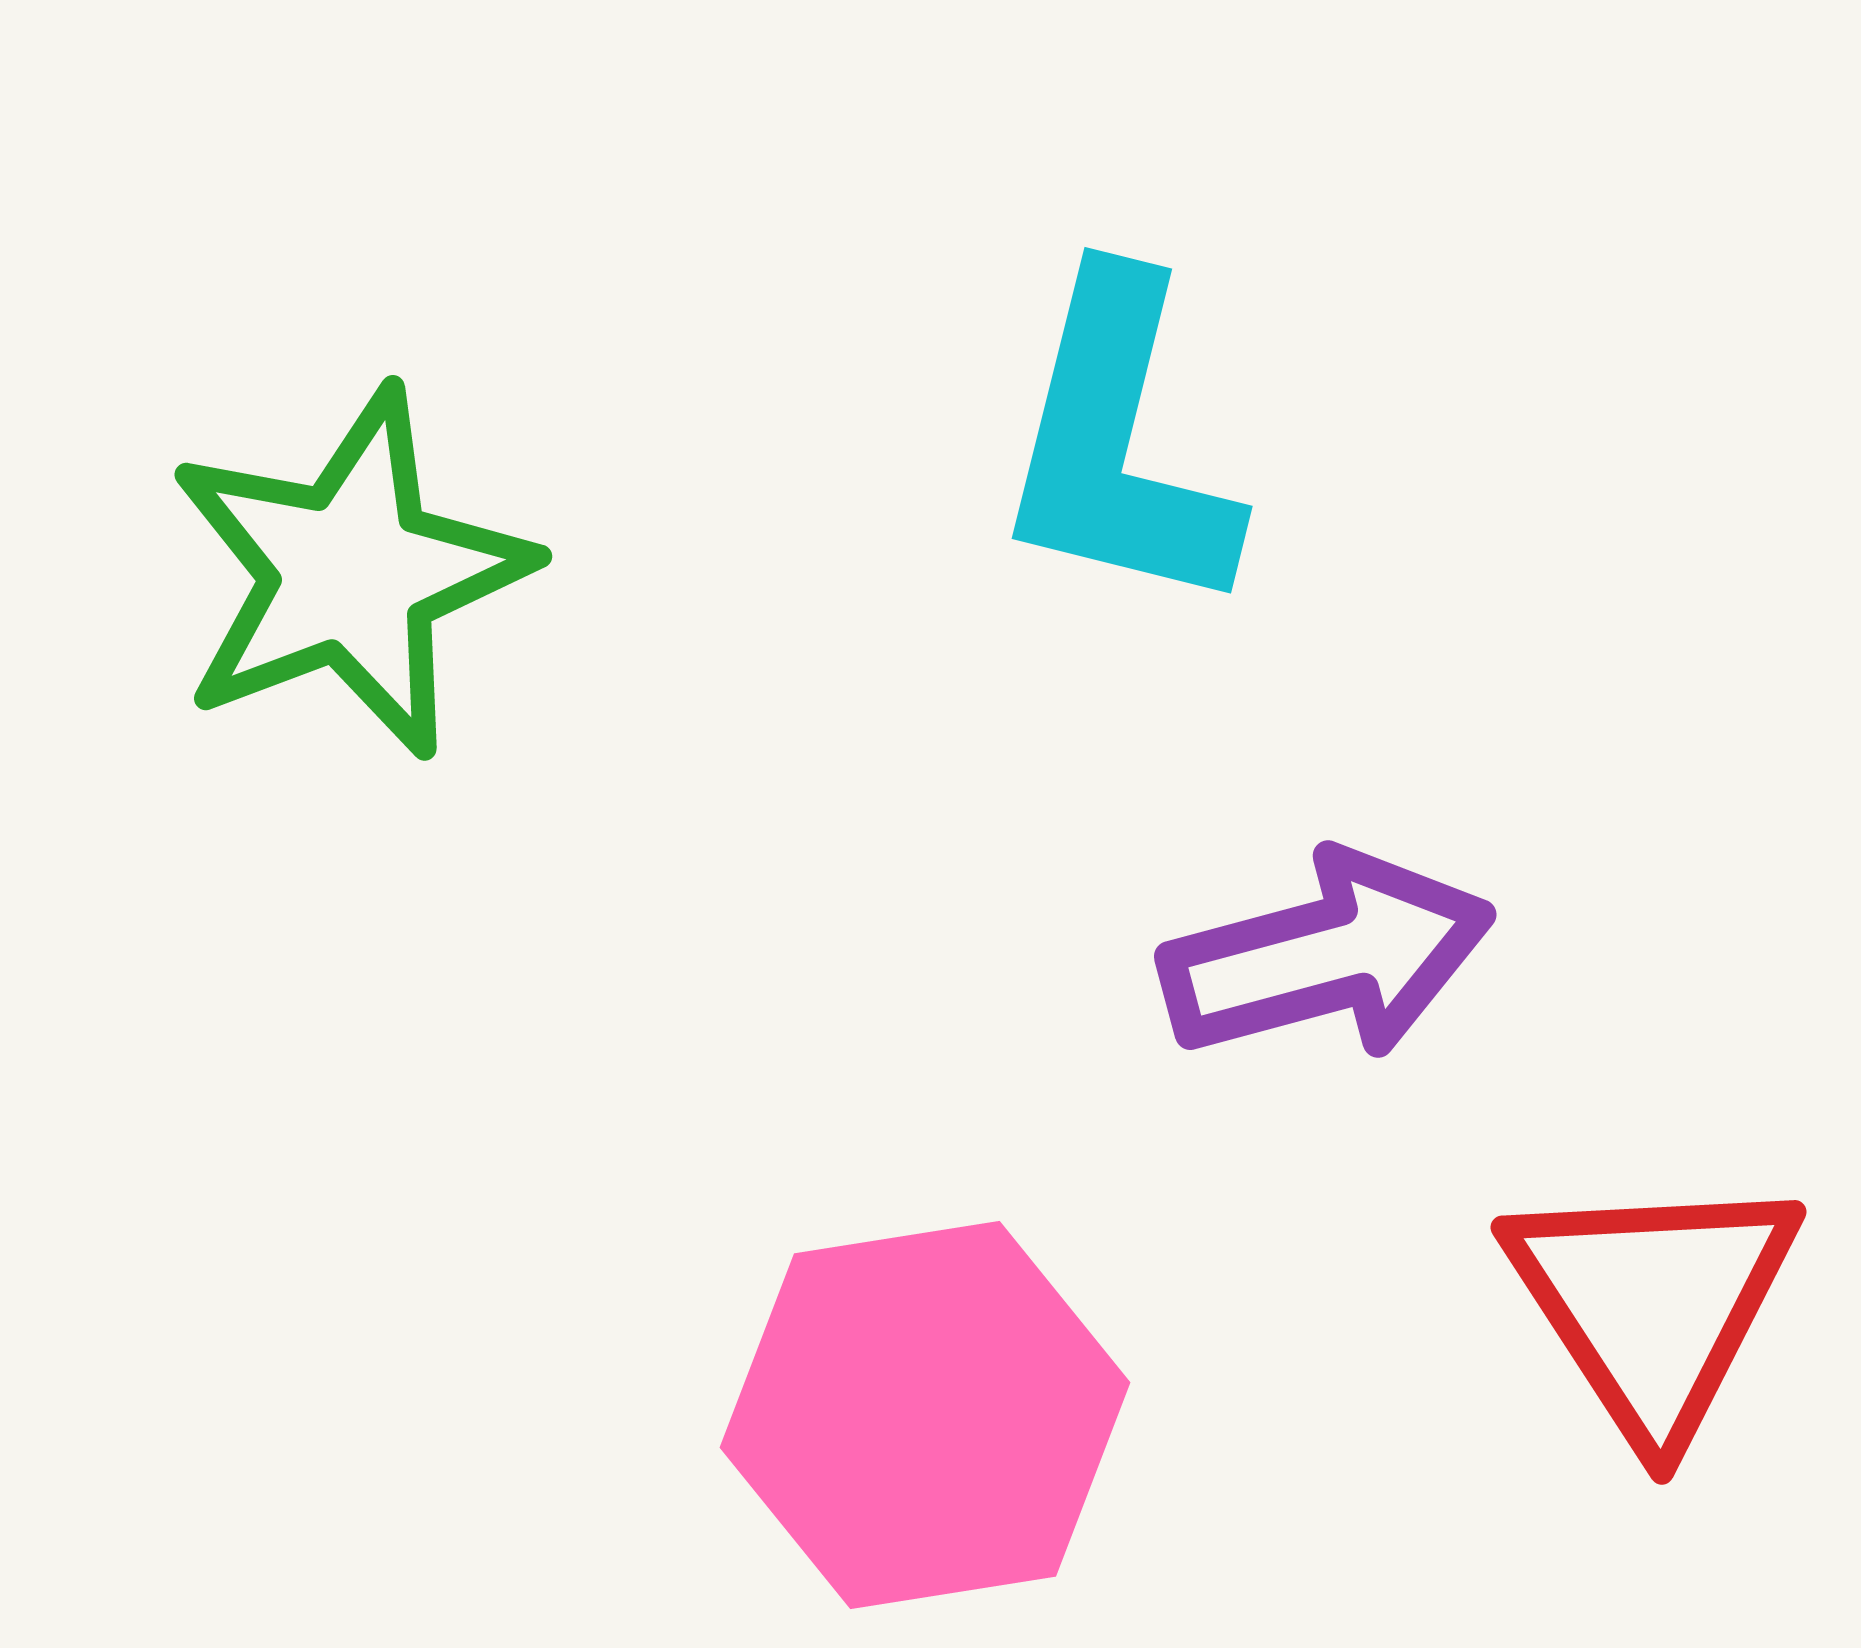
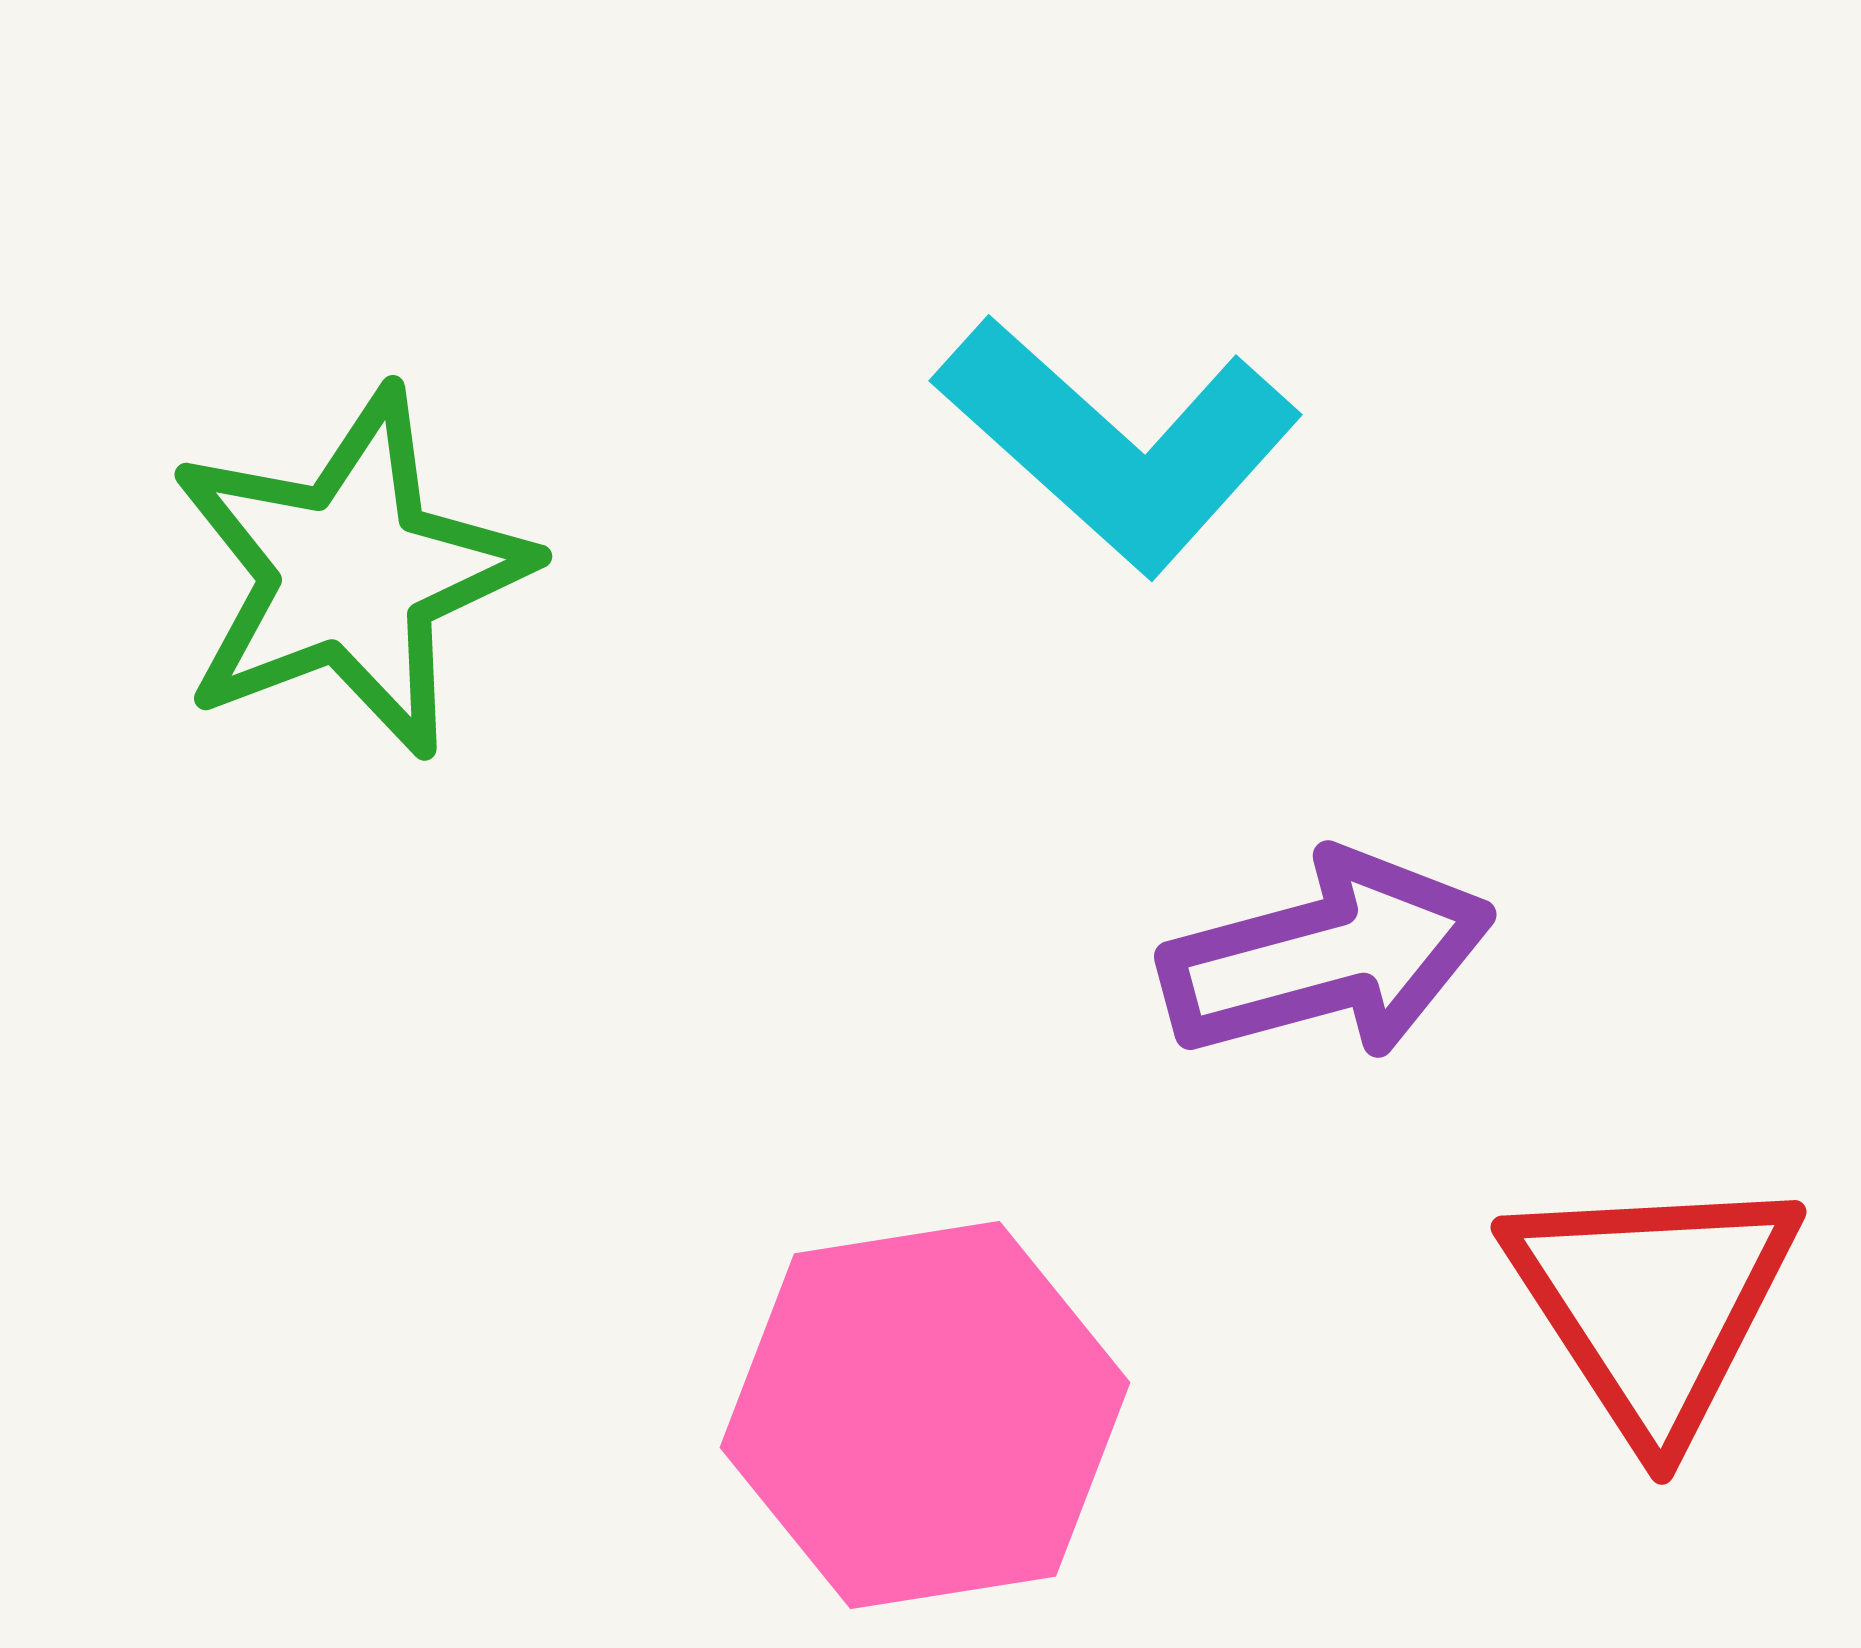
cyan L-shape: rotated 62 degrees counterclockwise
